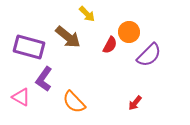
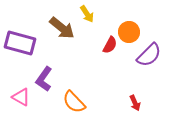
yellow arrow: rotated 12 degrees clockwise
brown arrow: moved 6 px left, 9 px up
purple rectangle: moved 9 px left, 4 px up
red arrow: rotated 63 degrees counterclockwise
